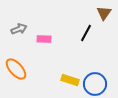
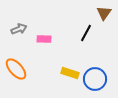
yellow rectangle: moved 7 px up
blue circle: moved 5 px up
